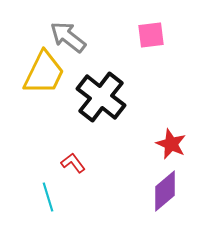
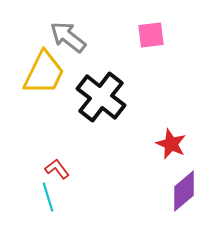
red L-shape: moved 16 px left, 6 px down
purple diamond: moved 19 px right
